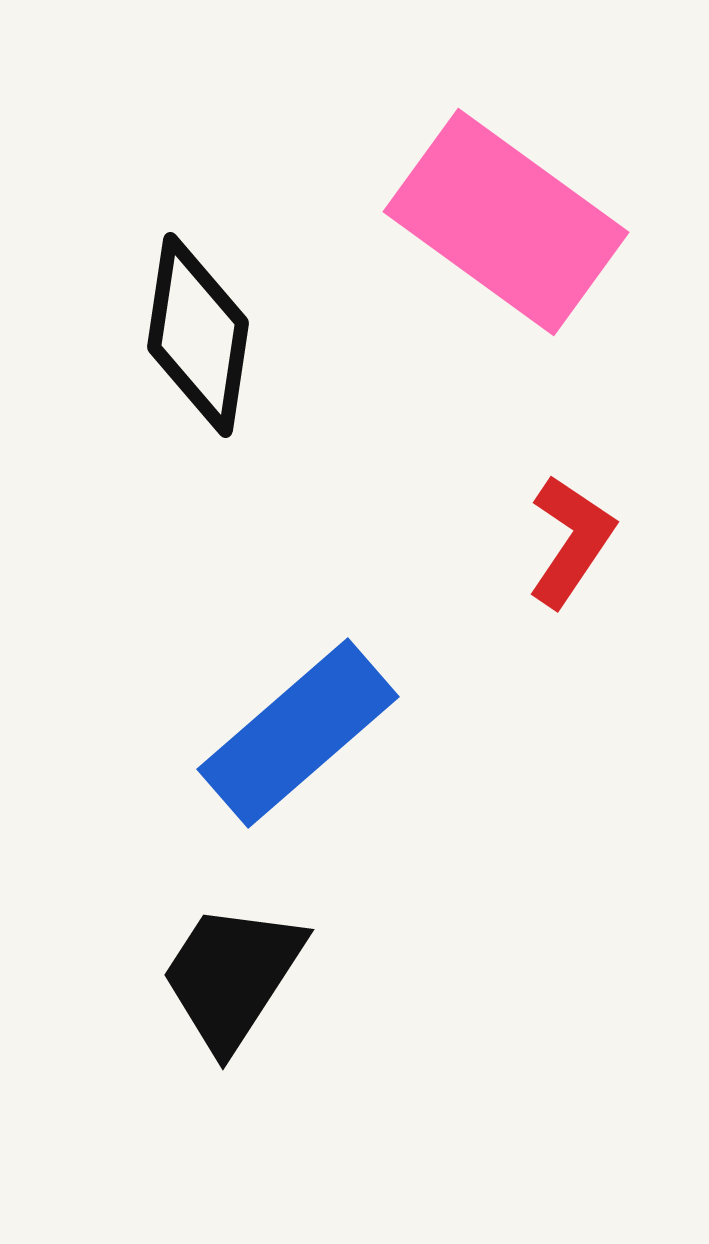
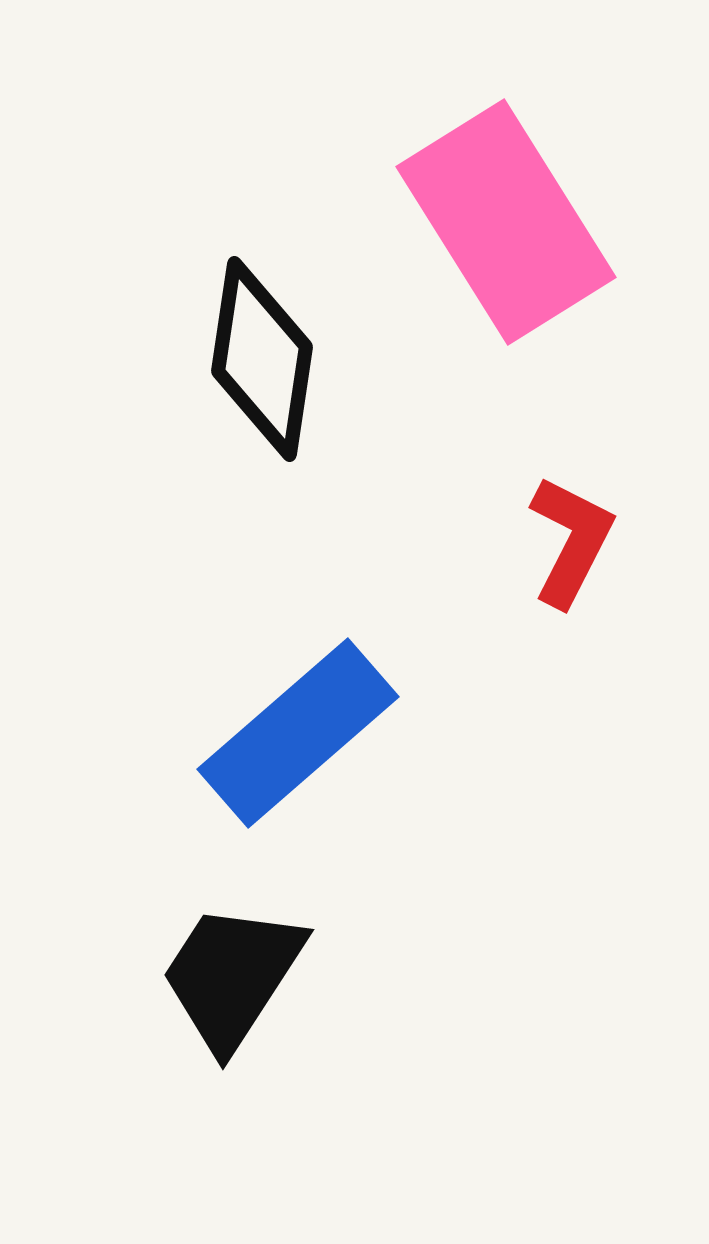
pink rectangle: rotated 22 degrees clockwise
black diamond: moved 64 px right, 24 px down
red L-shape: rotated 7 degrees counterclockwise
